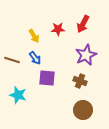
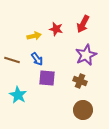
red star: moved 2 px left; rotated 16 degrees clockwise
yellow arrow: rotated 72 degrees counterclockwise
blue arrow: moved 2 px right, 1 px down
cyan star: rotated 12 degrees clockwise
